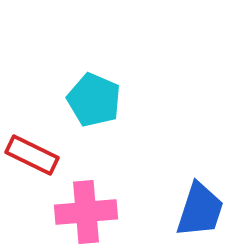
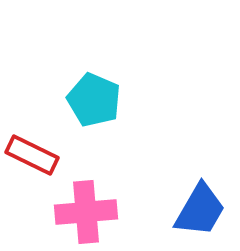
blue trapezoid: rotated 12 degrees clockwise
